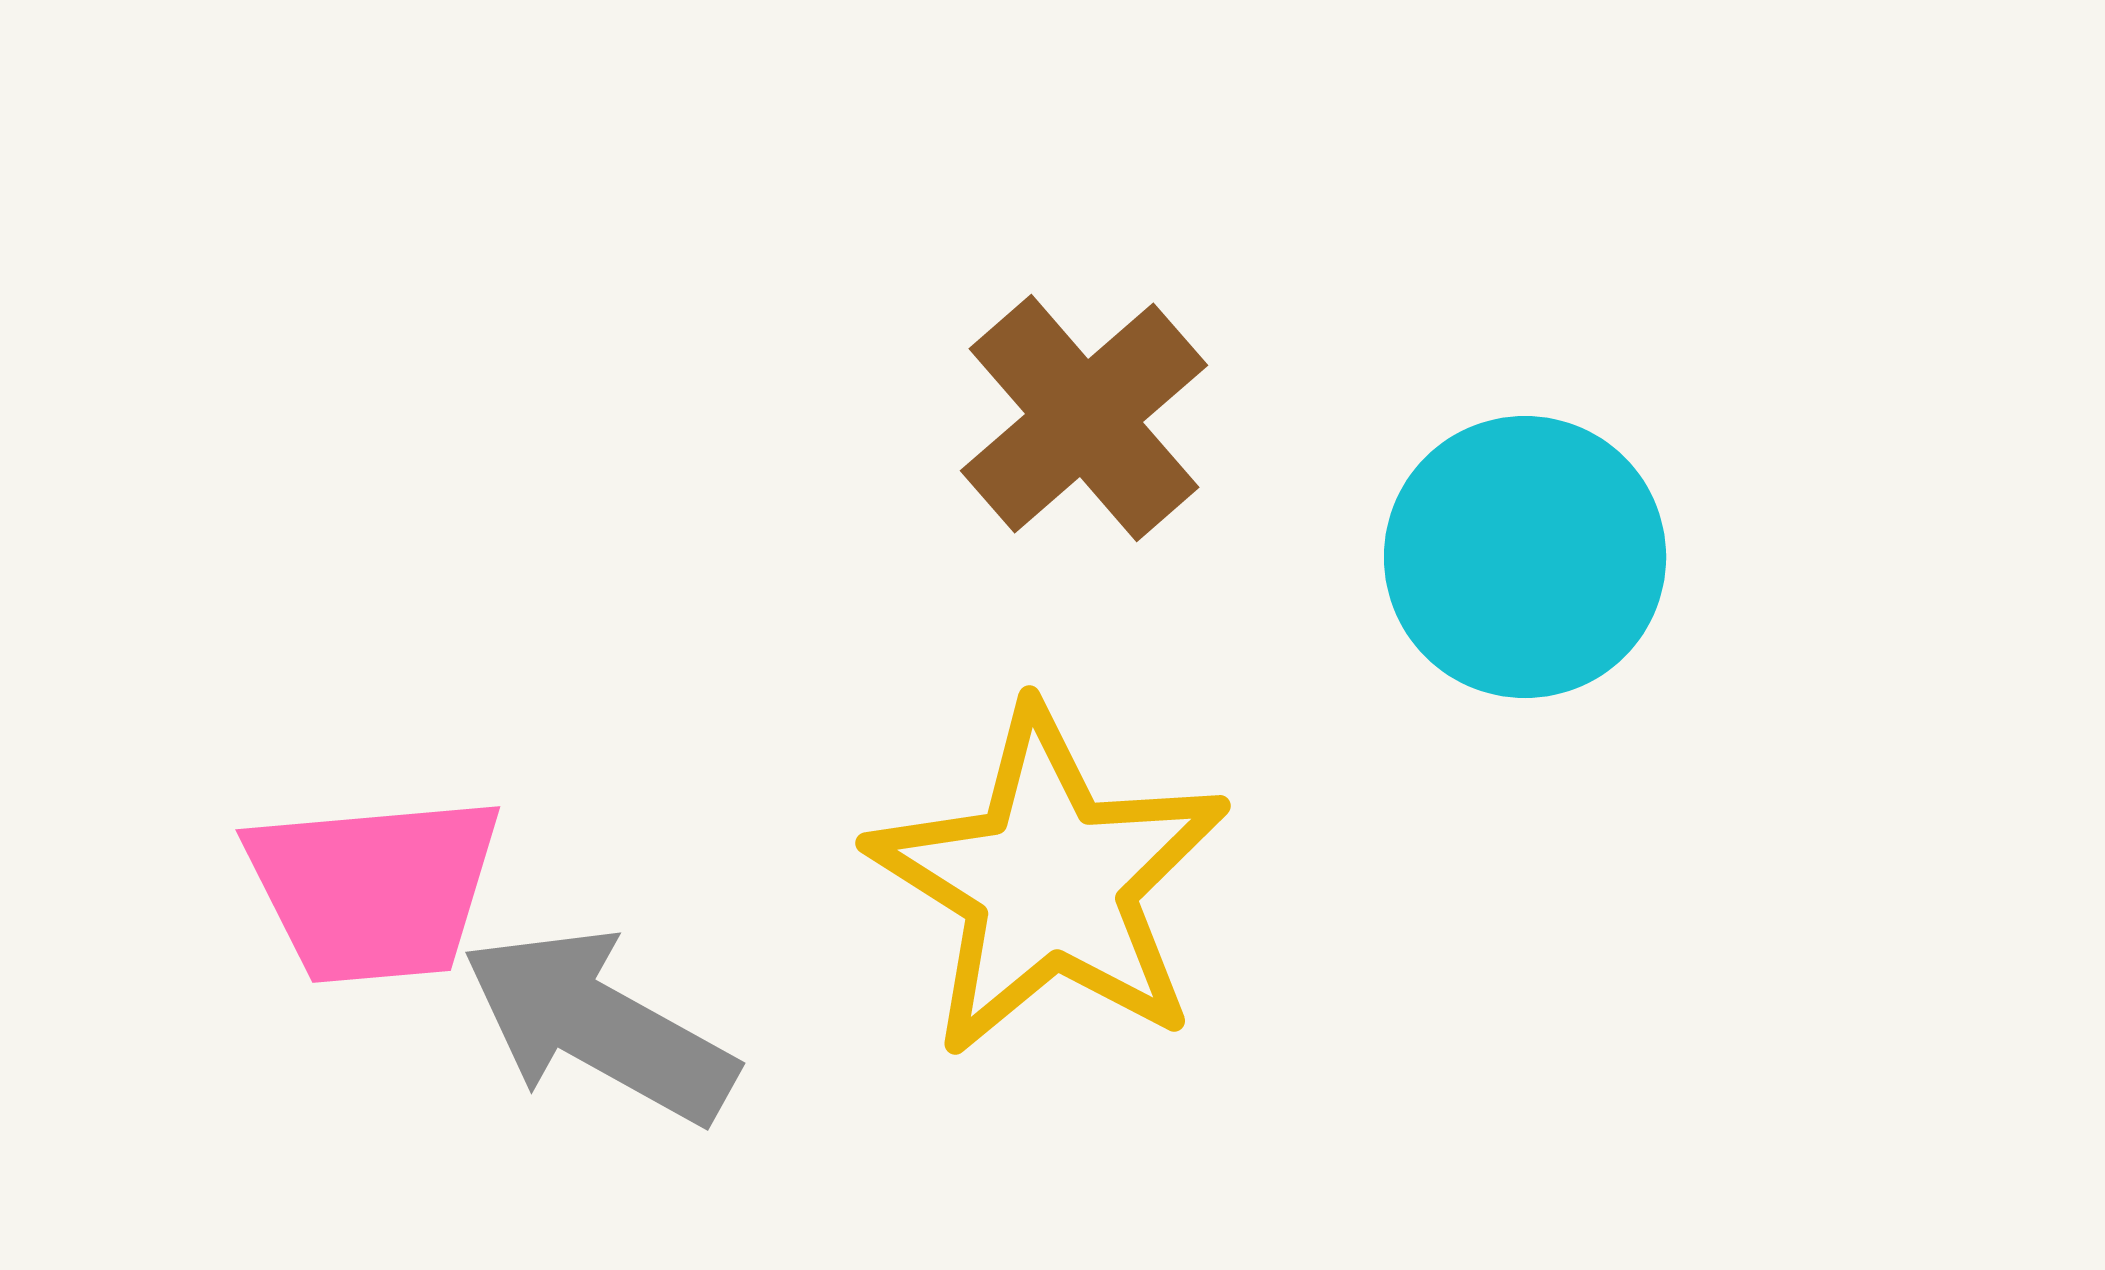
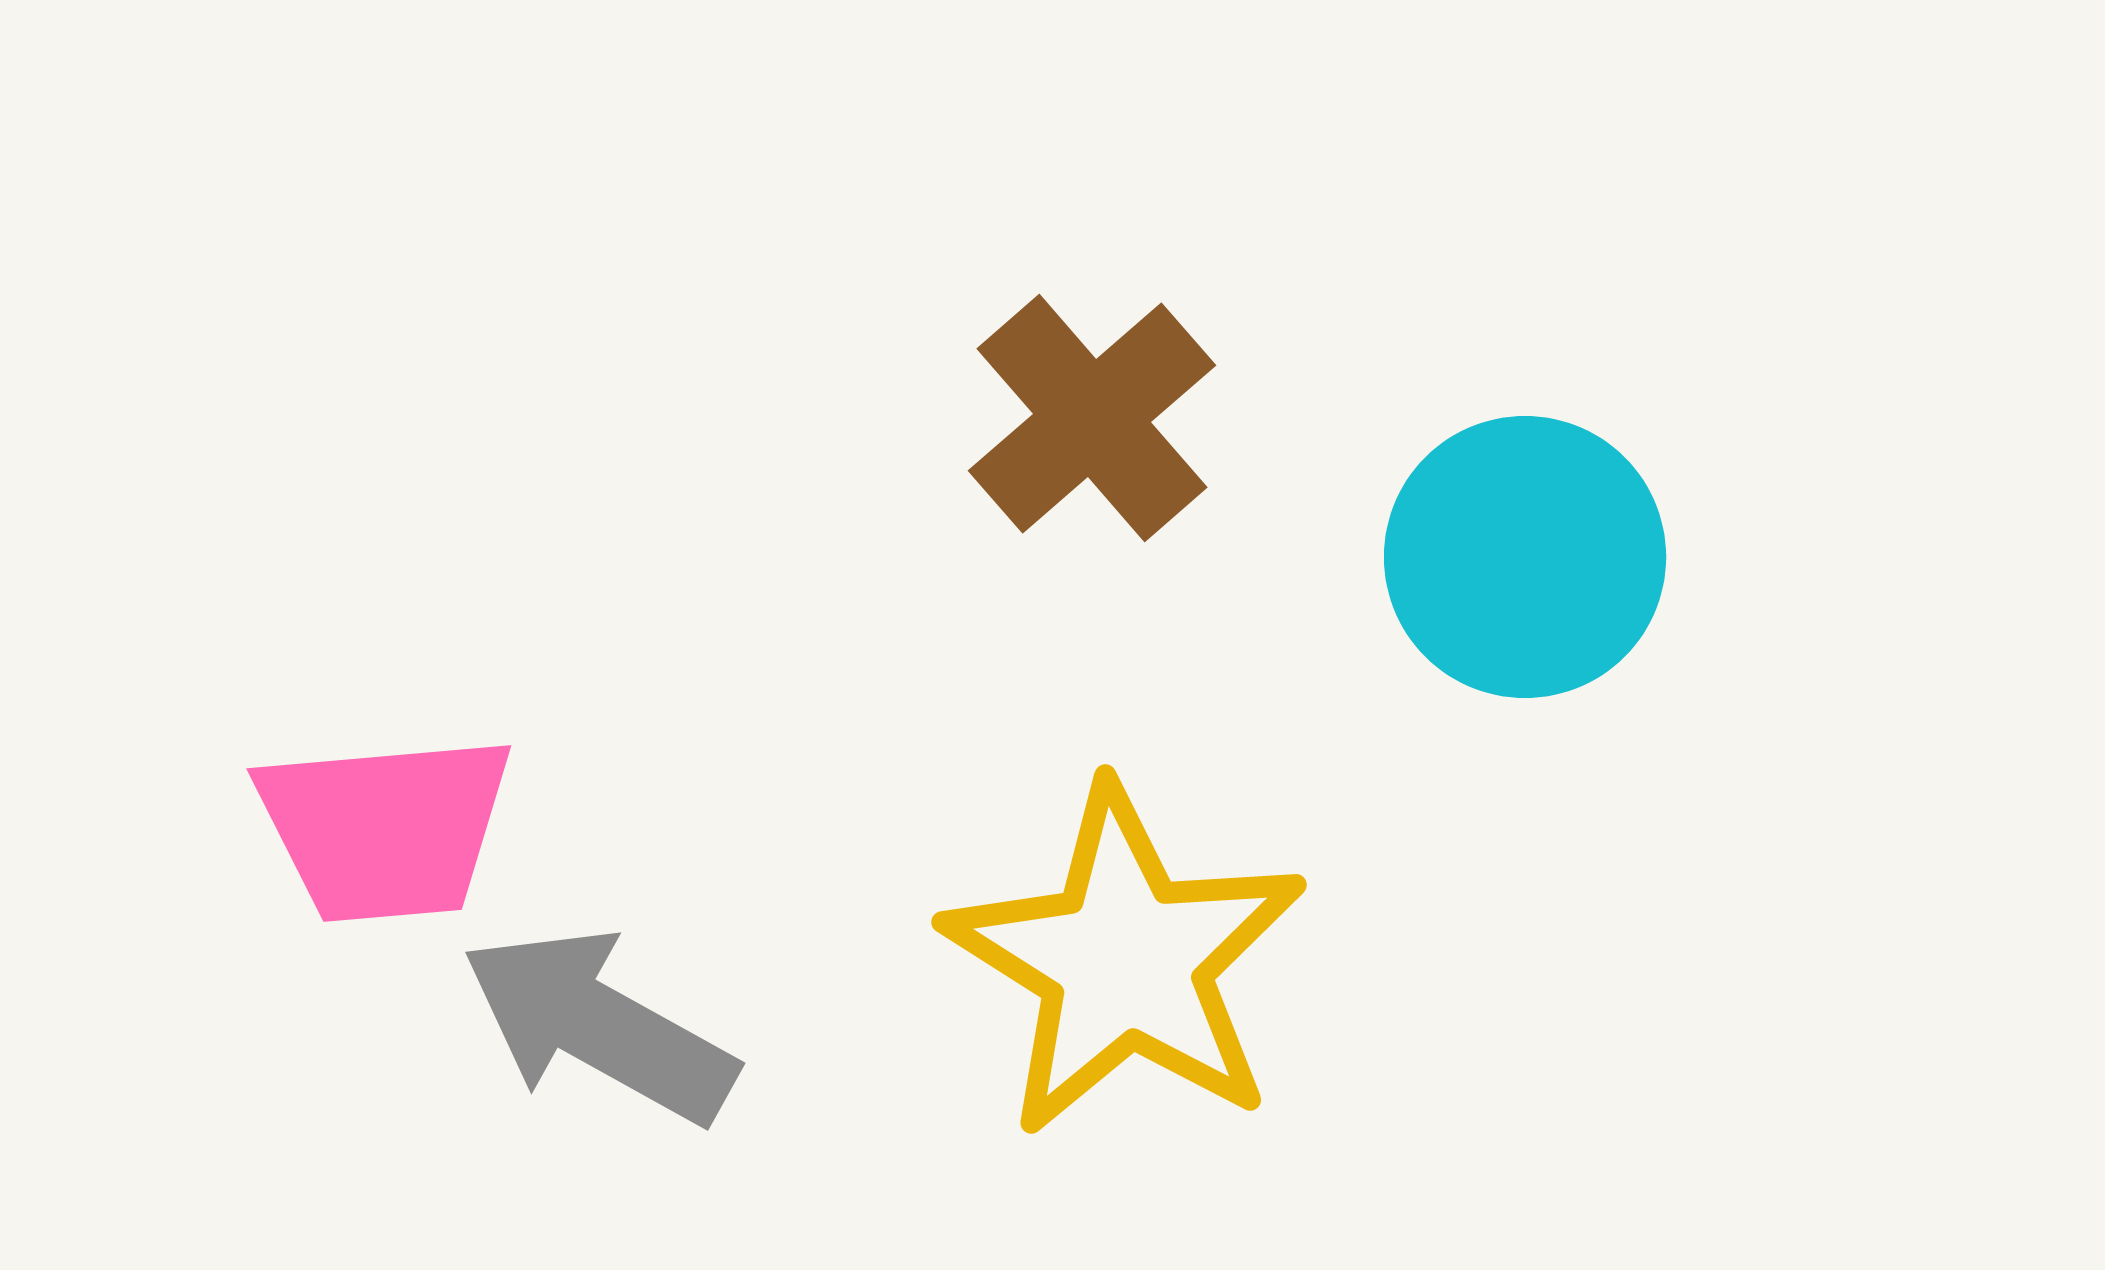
brown cross: moved 8 px right
yellow star: moved 76 px right, 79 px down
pink trapezoid: moved 11 px right, 61 px up
